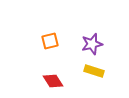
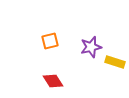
purple star: moved 1 px left, 3 px down
yellow rectangle: moved 21 px right, 9 px up
